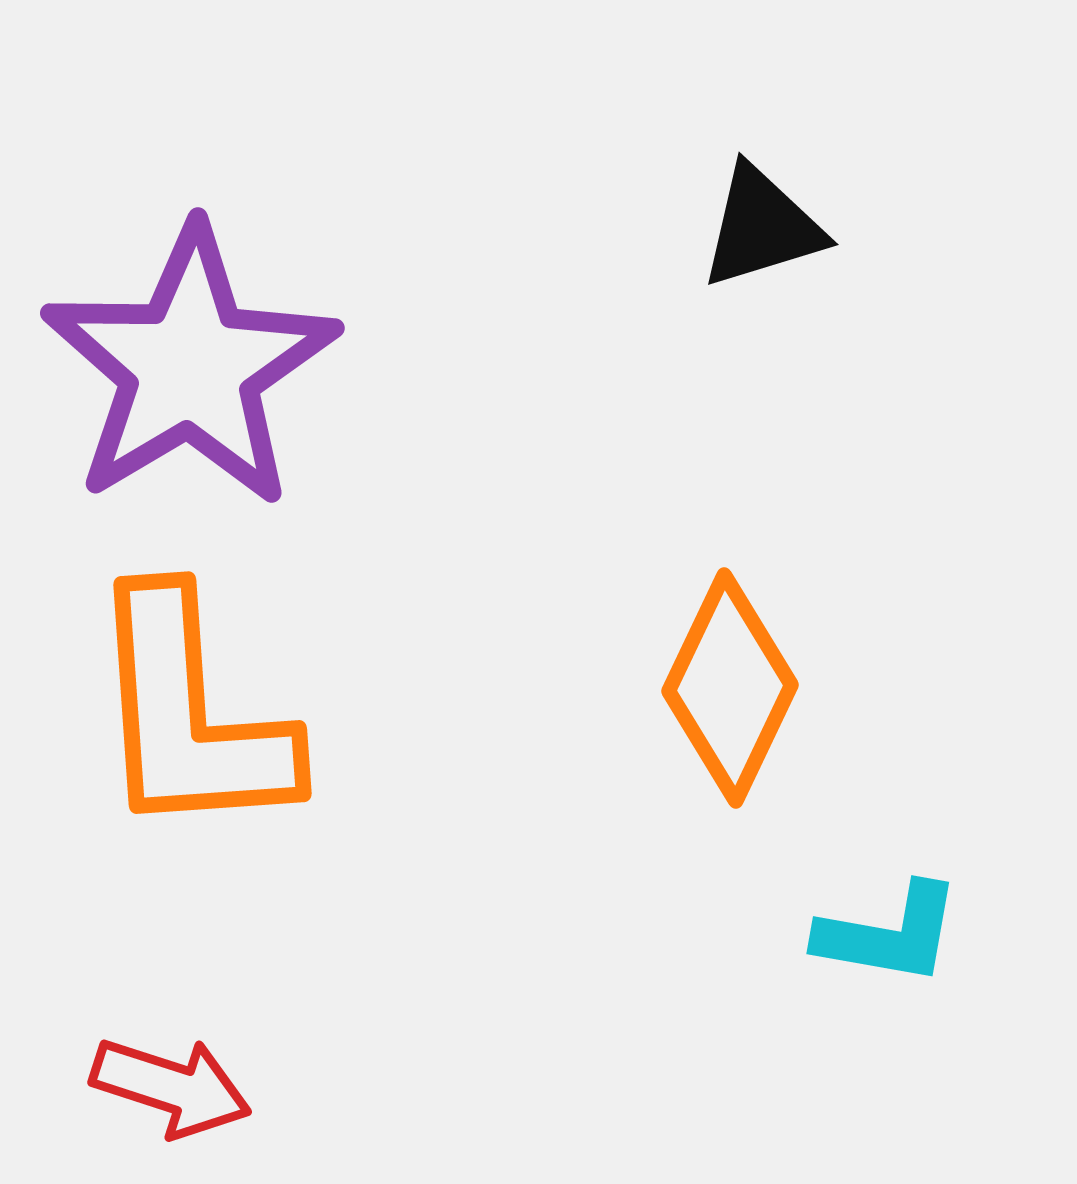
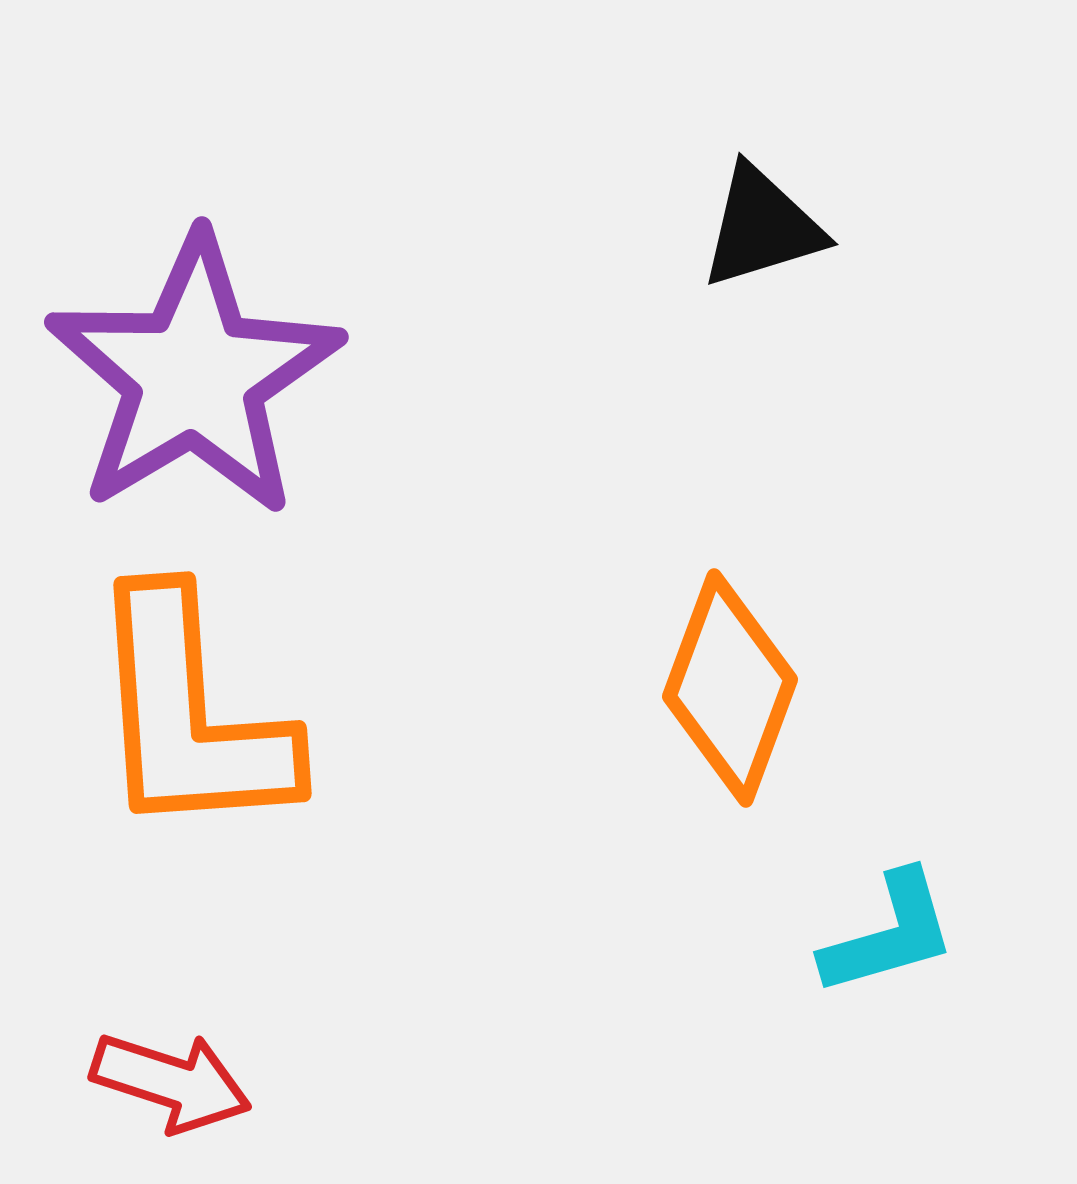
purple star: moved 4 px right, 9 px down
orange diamond: rotated 5 degrees counterclockwise
cyan L-shape: rotated 26 degrees counterclockwise
red arrow: moved 5 px up
